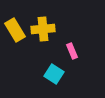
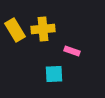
pink rectangle: rotated 49 degrees counterclockwise
cyan square: rotated 36 degrees counterclockwise
